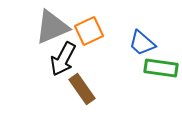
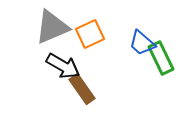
orange square: moved 1 px right, 3 px down
black arrow: moved 7 px down; rotated 88 degrees counterclockwise
green rectangle: moved 10 px up; rotated 56 degrees clockwise
